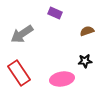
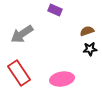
purple rectangle: moved 3 px up
black star: moved 5 px right, 12 px up
